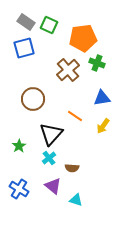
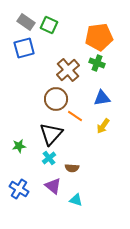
orange pentagon: moved 16 px right, 1 px up
brown circle: moved 23 px right
green star: rotated 24 degrees clockwise
